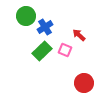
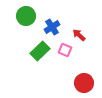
blue cross: moved 7 px right
green rectangle: moved 2 px left
